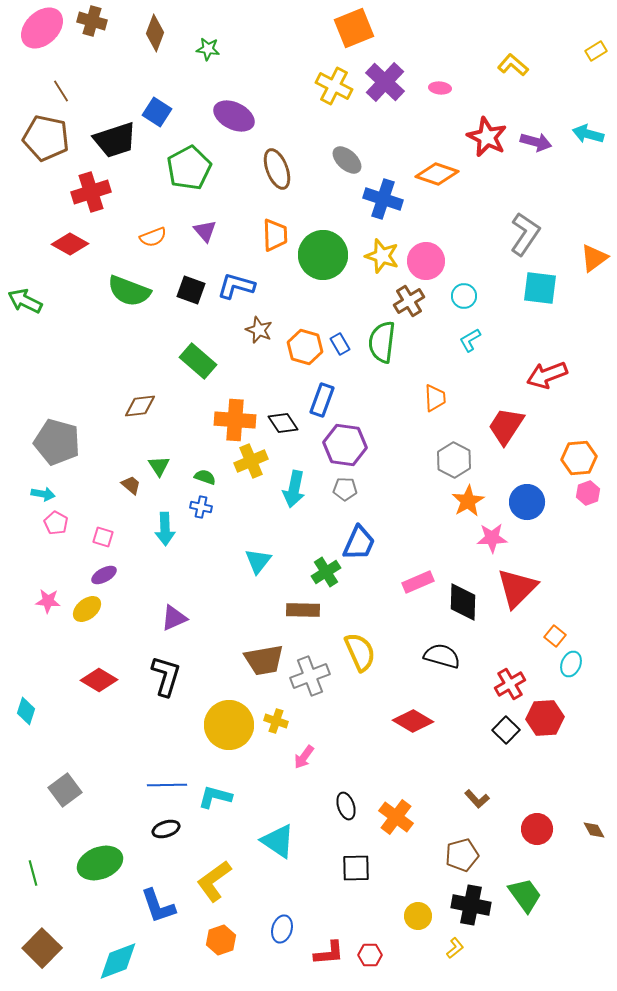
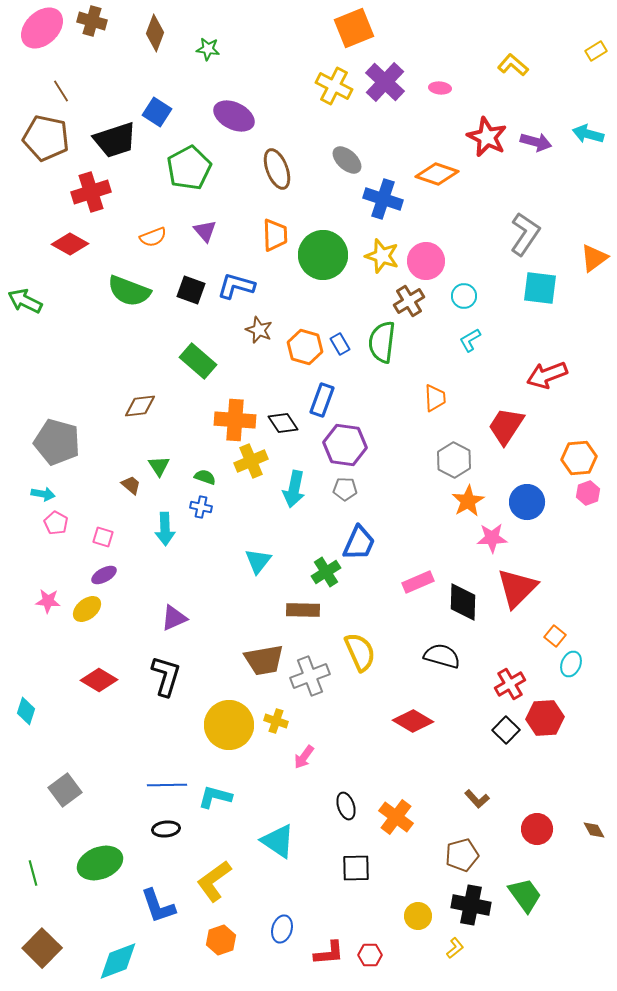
black ellipse at (166, 829): rotated 12 degrees clockwise
